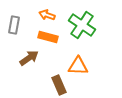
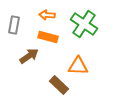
orange arrow: rotated 14 degrees counterclockwise
green cross: moved 2 px right, 1 px up
brown arrow: moved 2 px up
brown rectangle: rotated 24 degrees counterclockwise
